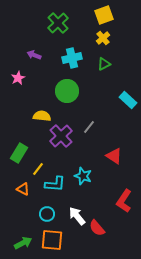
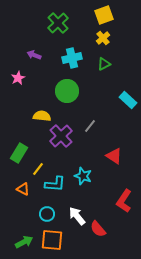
gray line: moved 1 px right, 1 px up
red semicircle: moved 1 px right, 1 px down
green arrow: moved 1 px right, 1 px up
